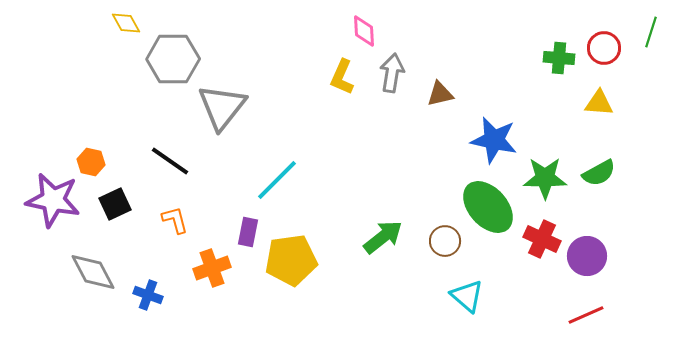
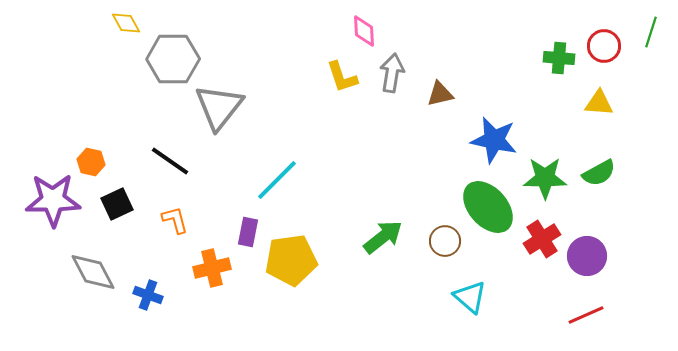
red circle: moved 2 px up
yellow L-shape: rotated 42 degrees counterclockwise
gray triangle: moved 3 px left
purple star: rotated 12 degrees counterclockwise
black square: moved 2 px right
red cross: rotated 33 degrees clockwise
orange cross: rotated 6 degrees clockwise
cyan triangle: moved 3 px right, 1 px down
